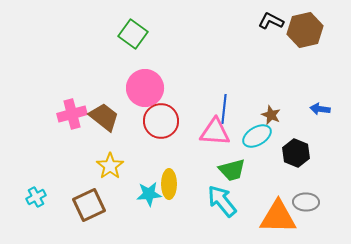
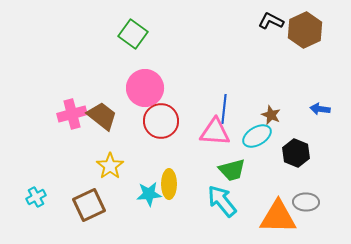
brown hexagon: rotated 12 degrees counterclockwise
brown trapezoid: moved 2 px left, 1 px up
